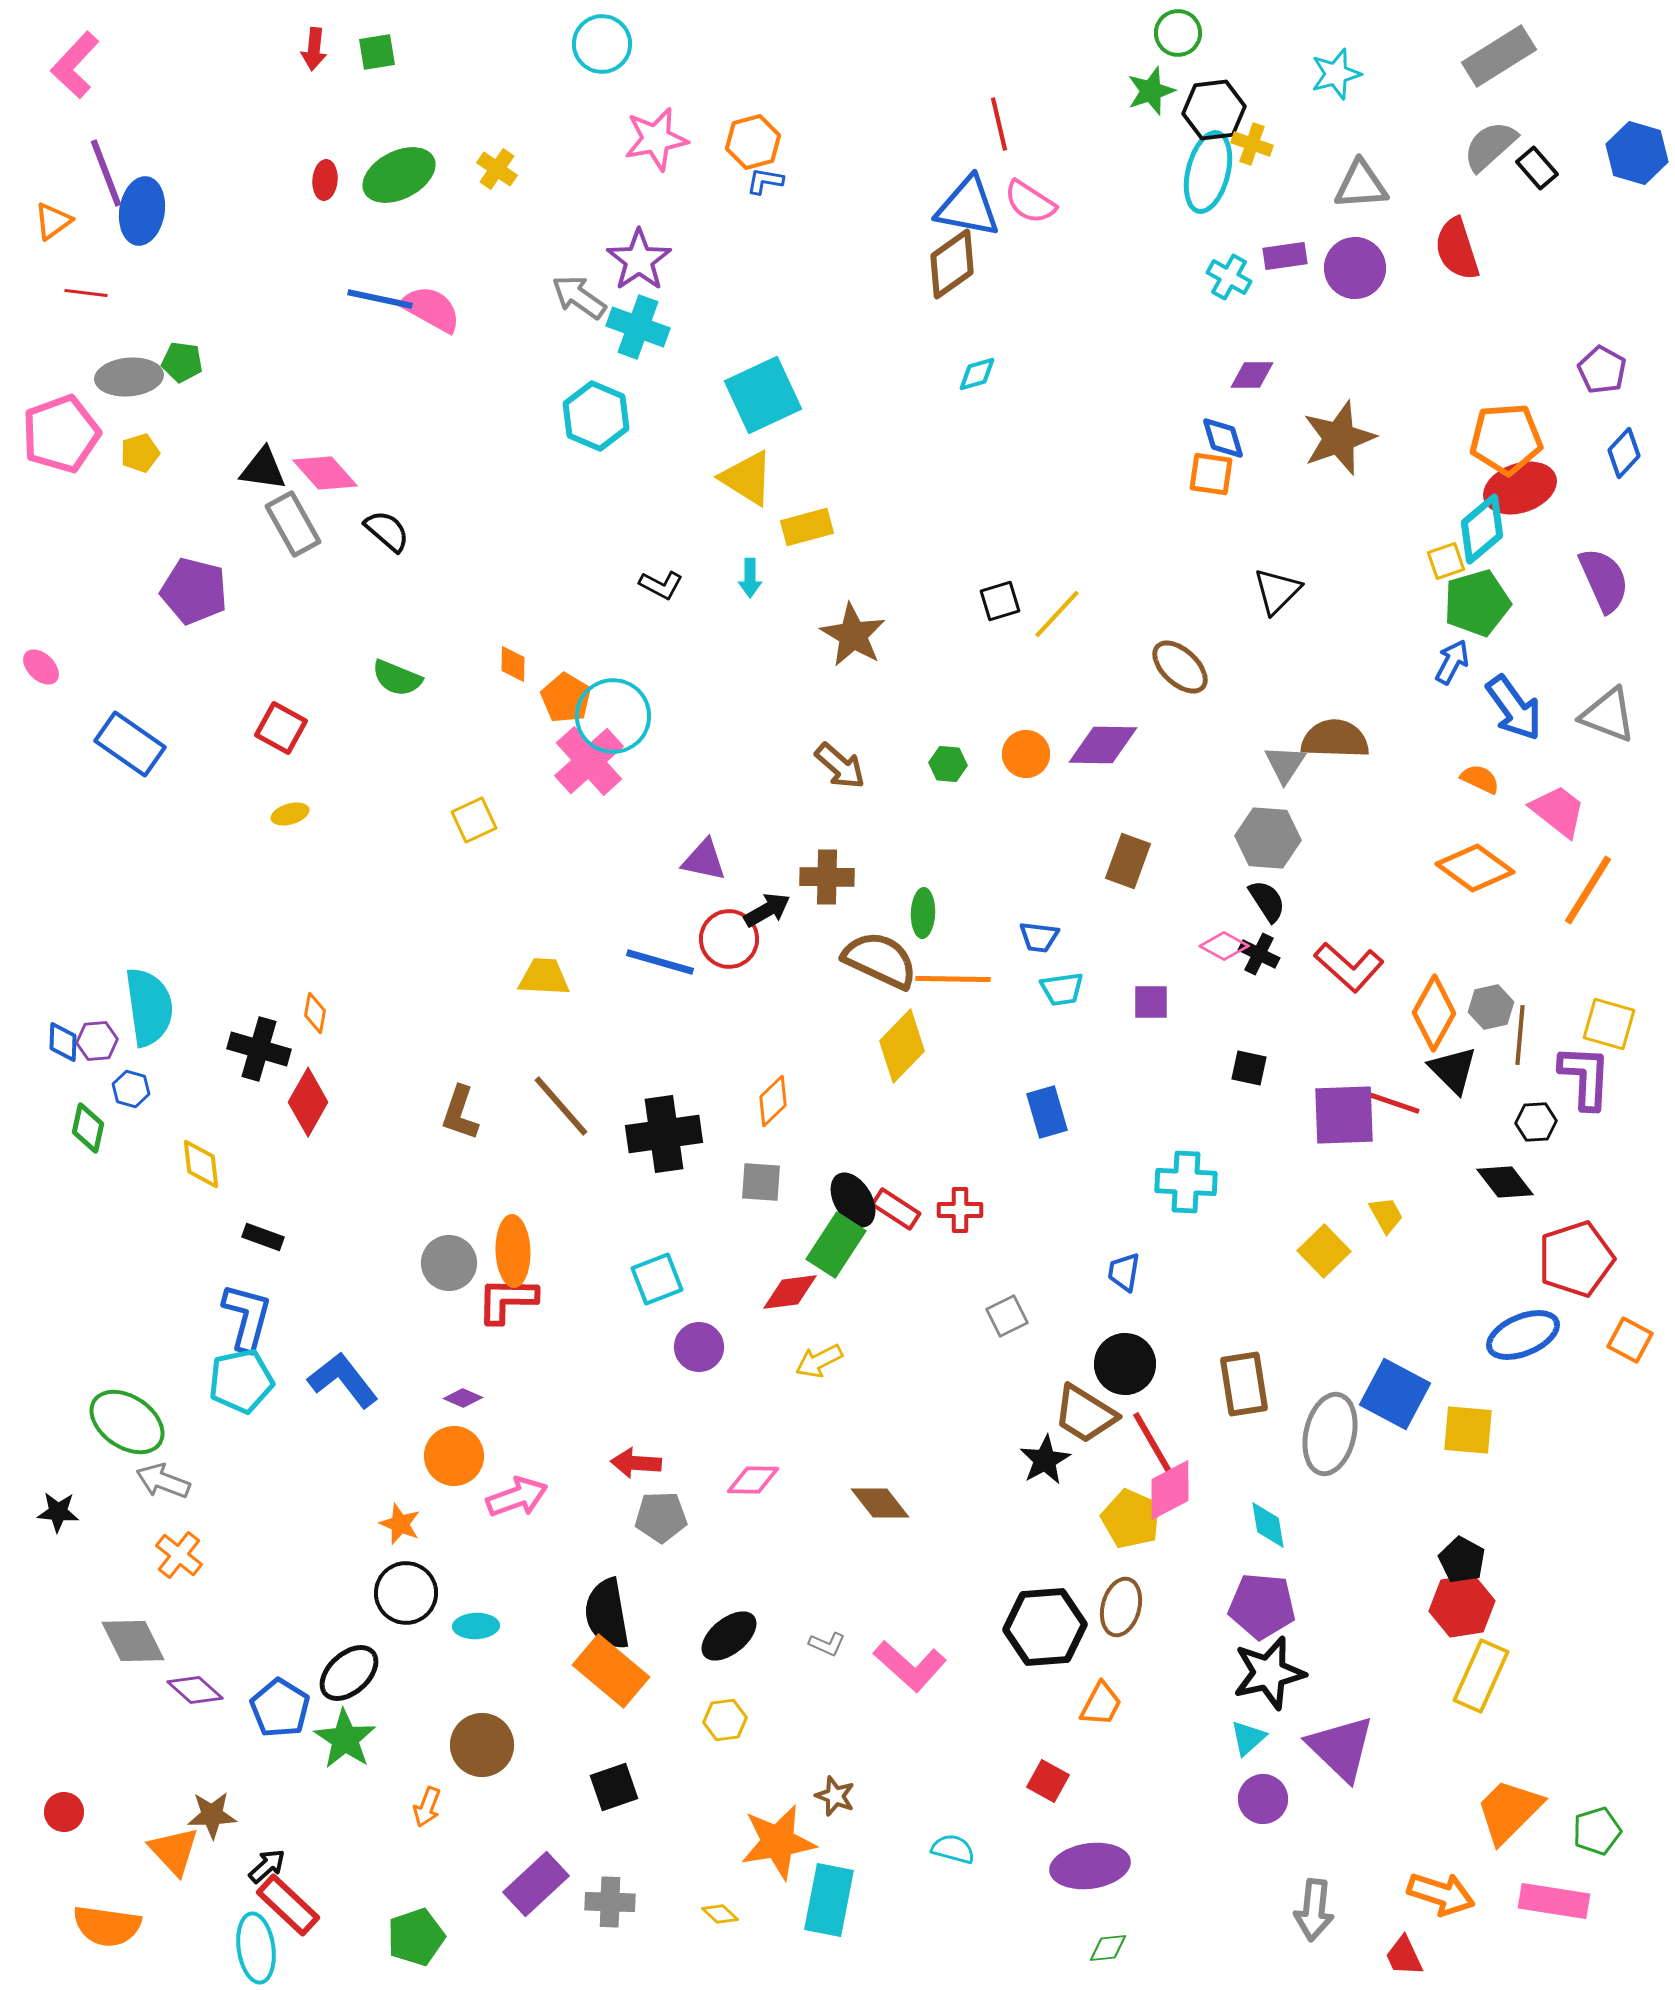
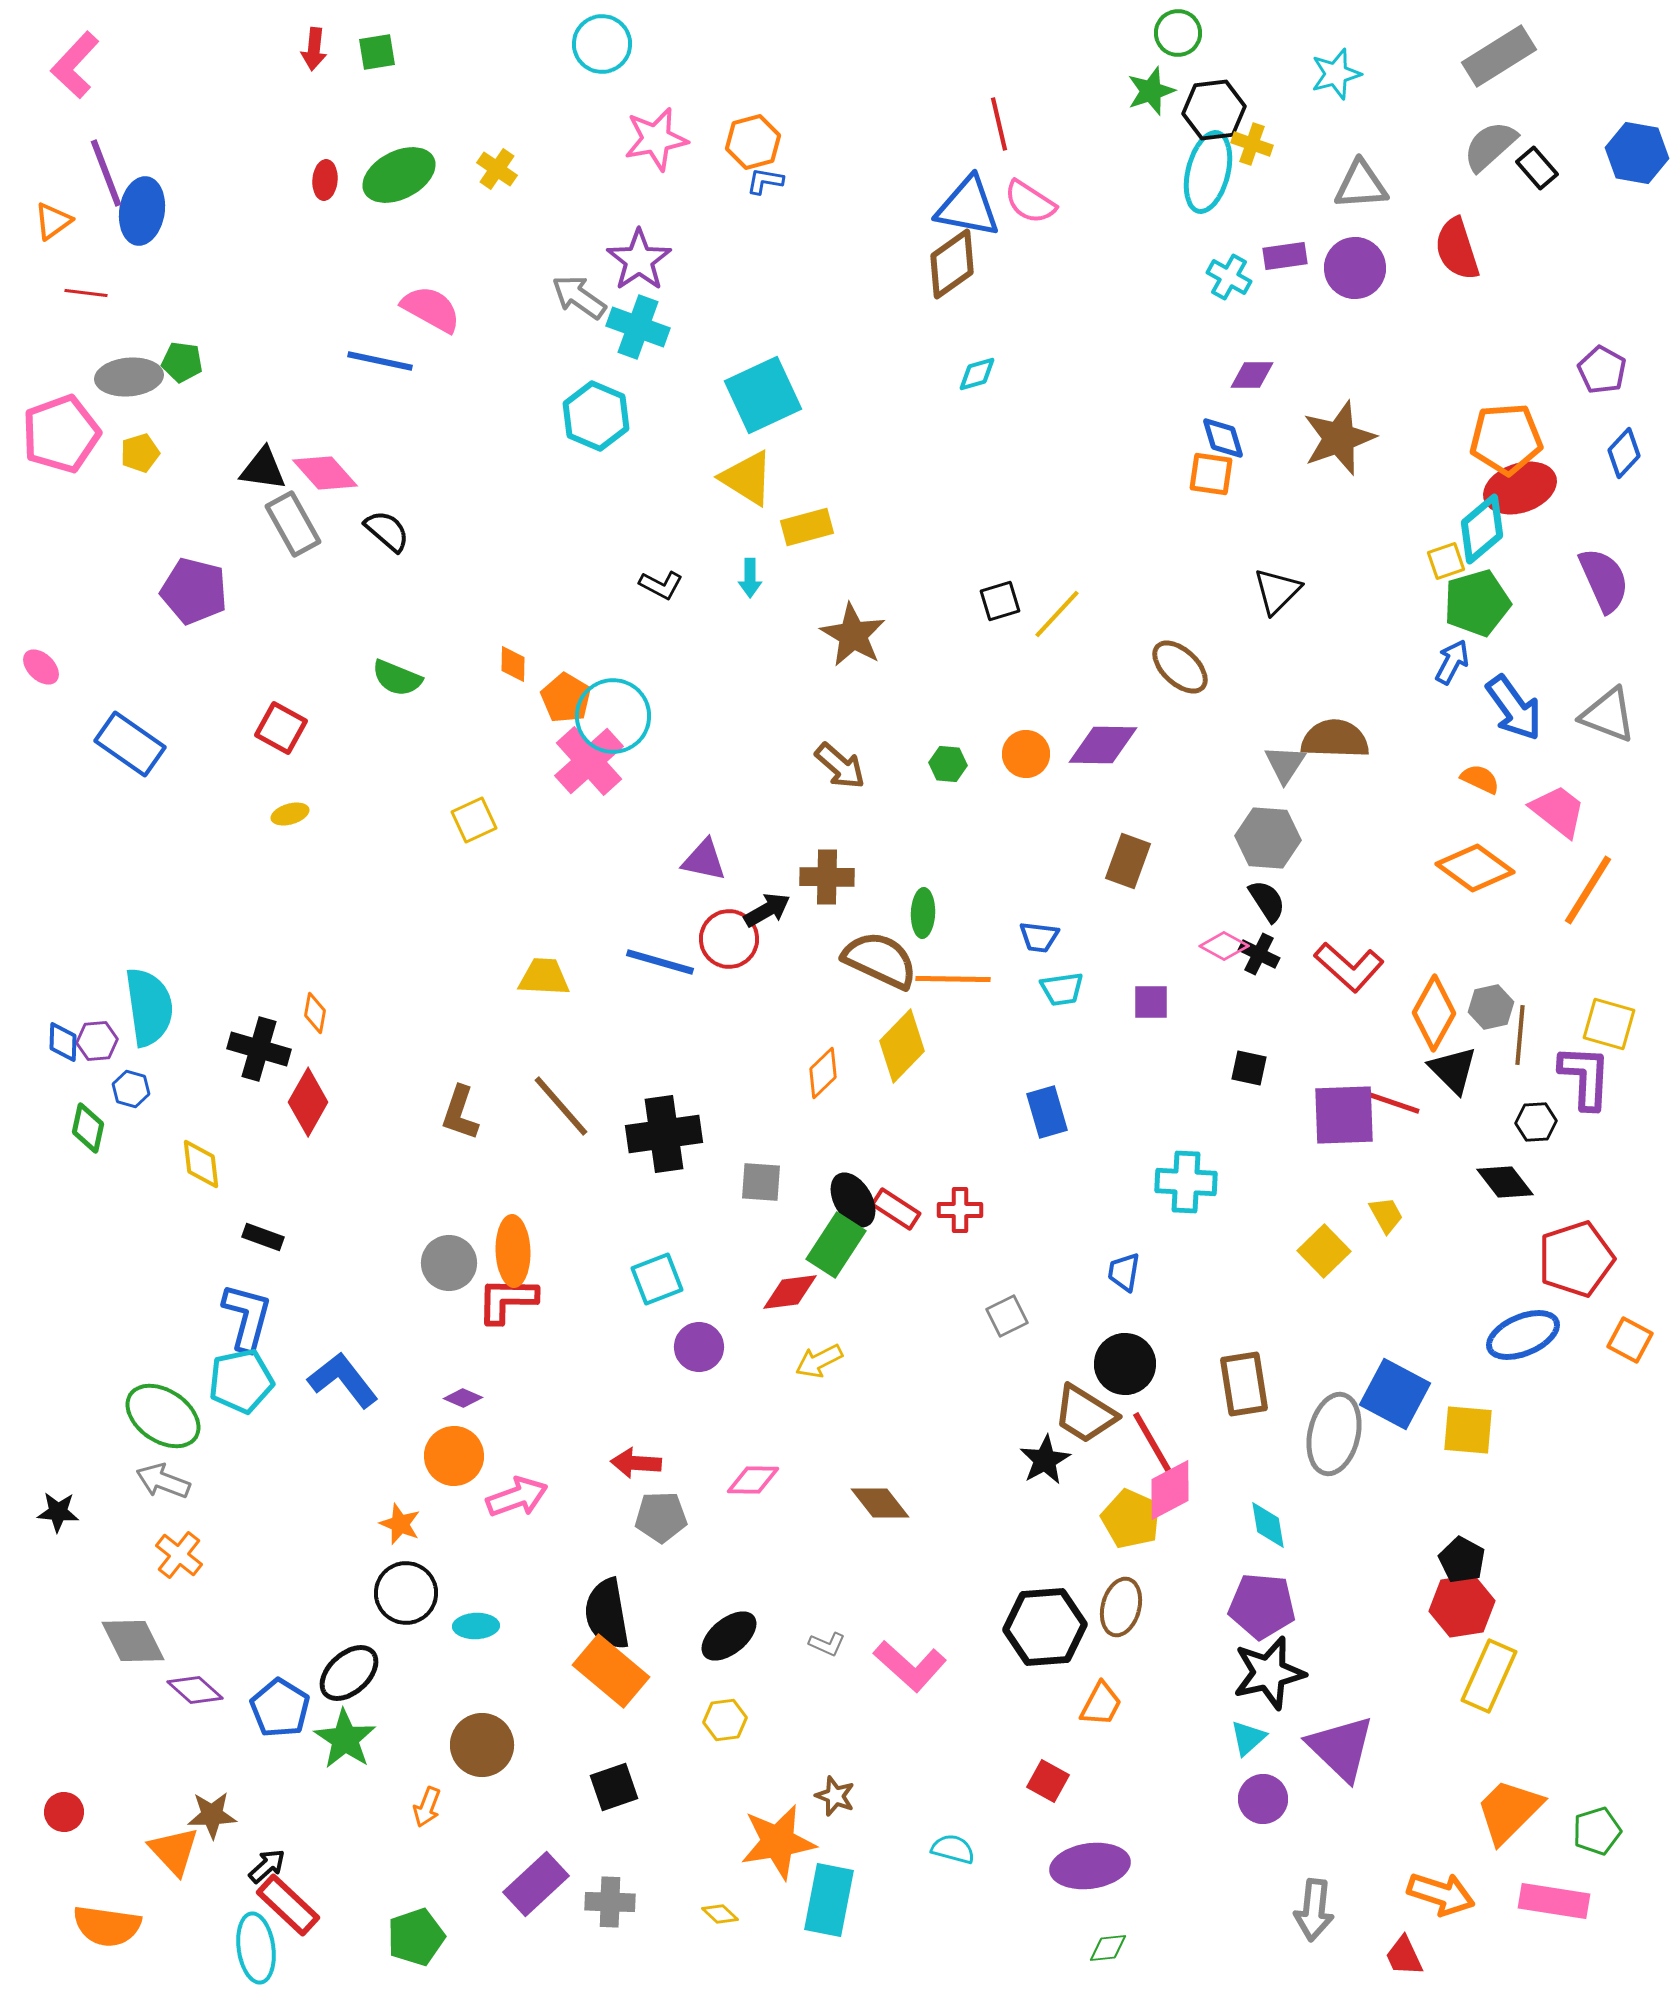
blue hexagon at (1637, 153): rotated 6 degrees counterclockwise
blue line at (380, 299): moved 62 px down
orange diamond at (773, 1101): moved 50 px right, 28 px up
green ellipse at (127, 1422): moved 36 px right, 6 px up
gray ellipse at (1330, 1434): moved 4 px right
yellow rectangle at (1481, 1676): moved 8 px right
